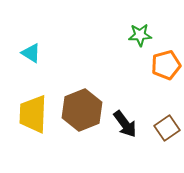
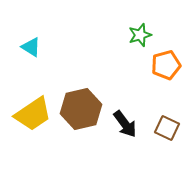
green star: rotated 15 degrees counterclockwise
cyan triangle: moved 6 px up
brown hexagon: moved 1 px left, 1 px up; rotated 9 degrees clockwise
yellow trapezoid: rotated 126 degrees counterclockwise
brown square: rotated 30 degrees counterclockwise
